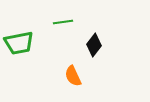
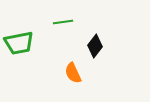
black diamond: moved 1 px right, 1 px down
orange semicircle: moved 3 px up
